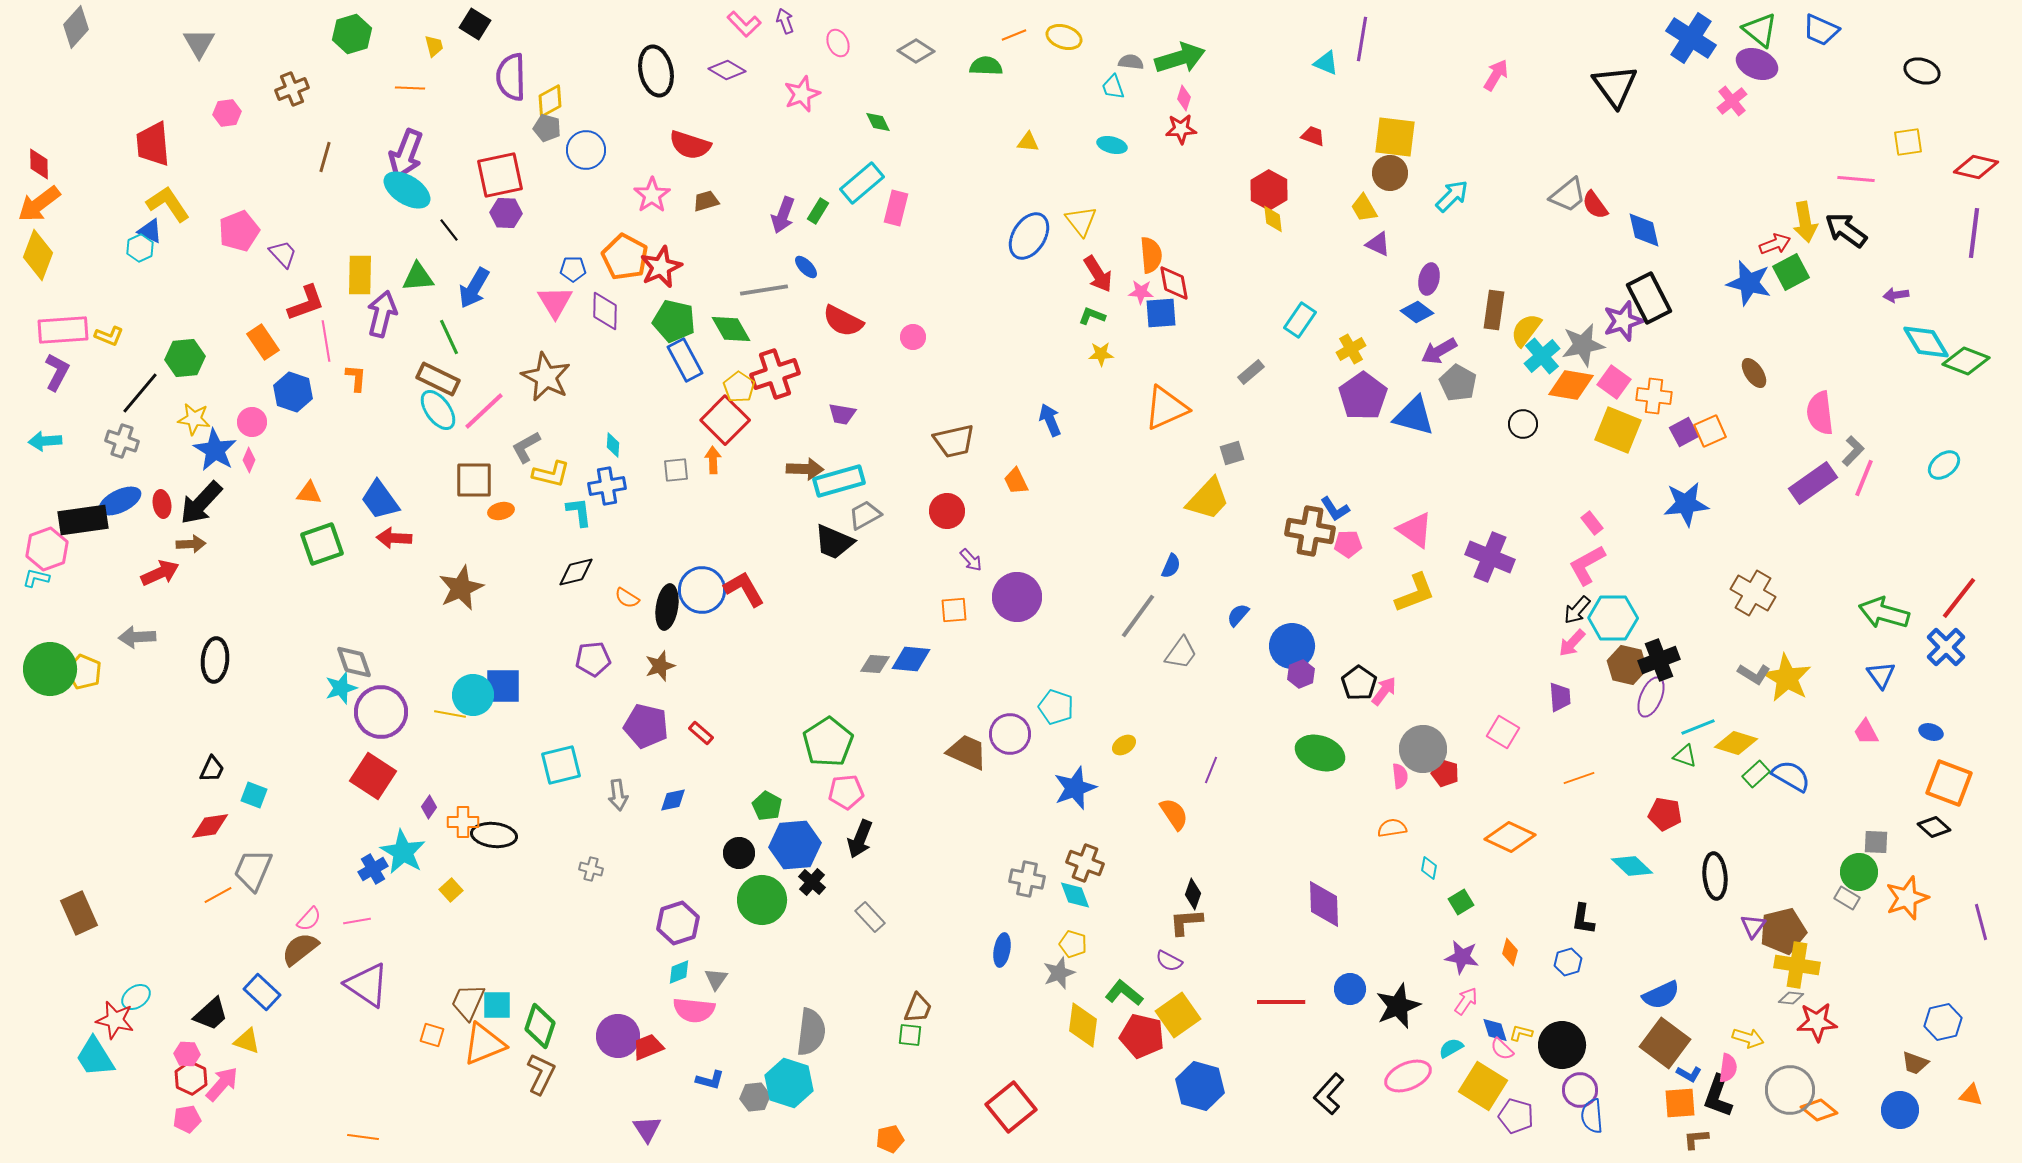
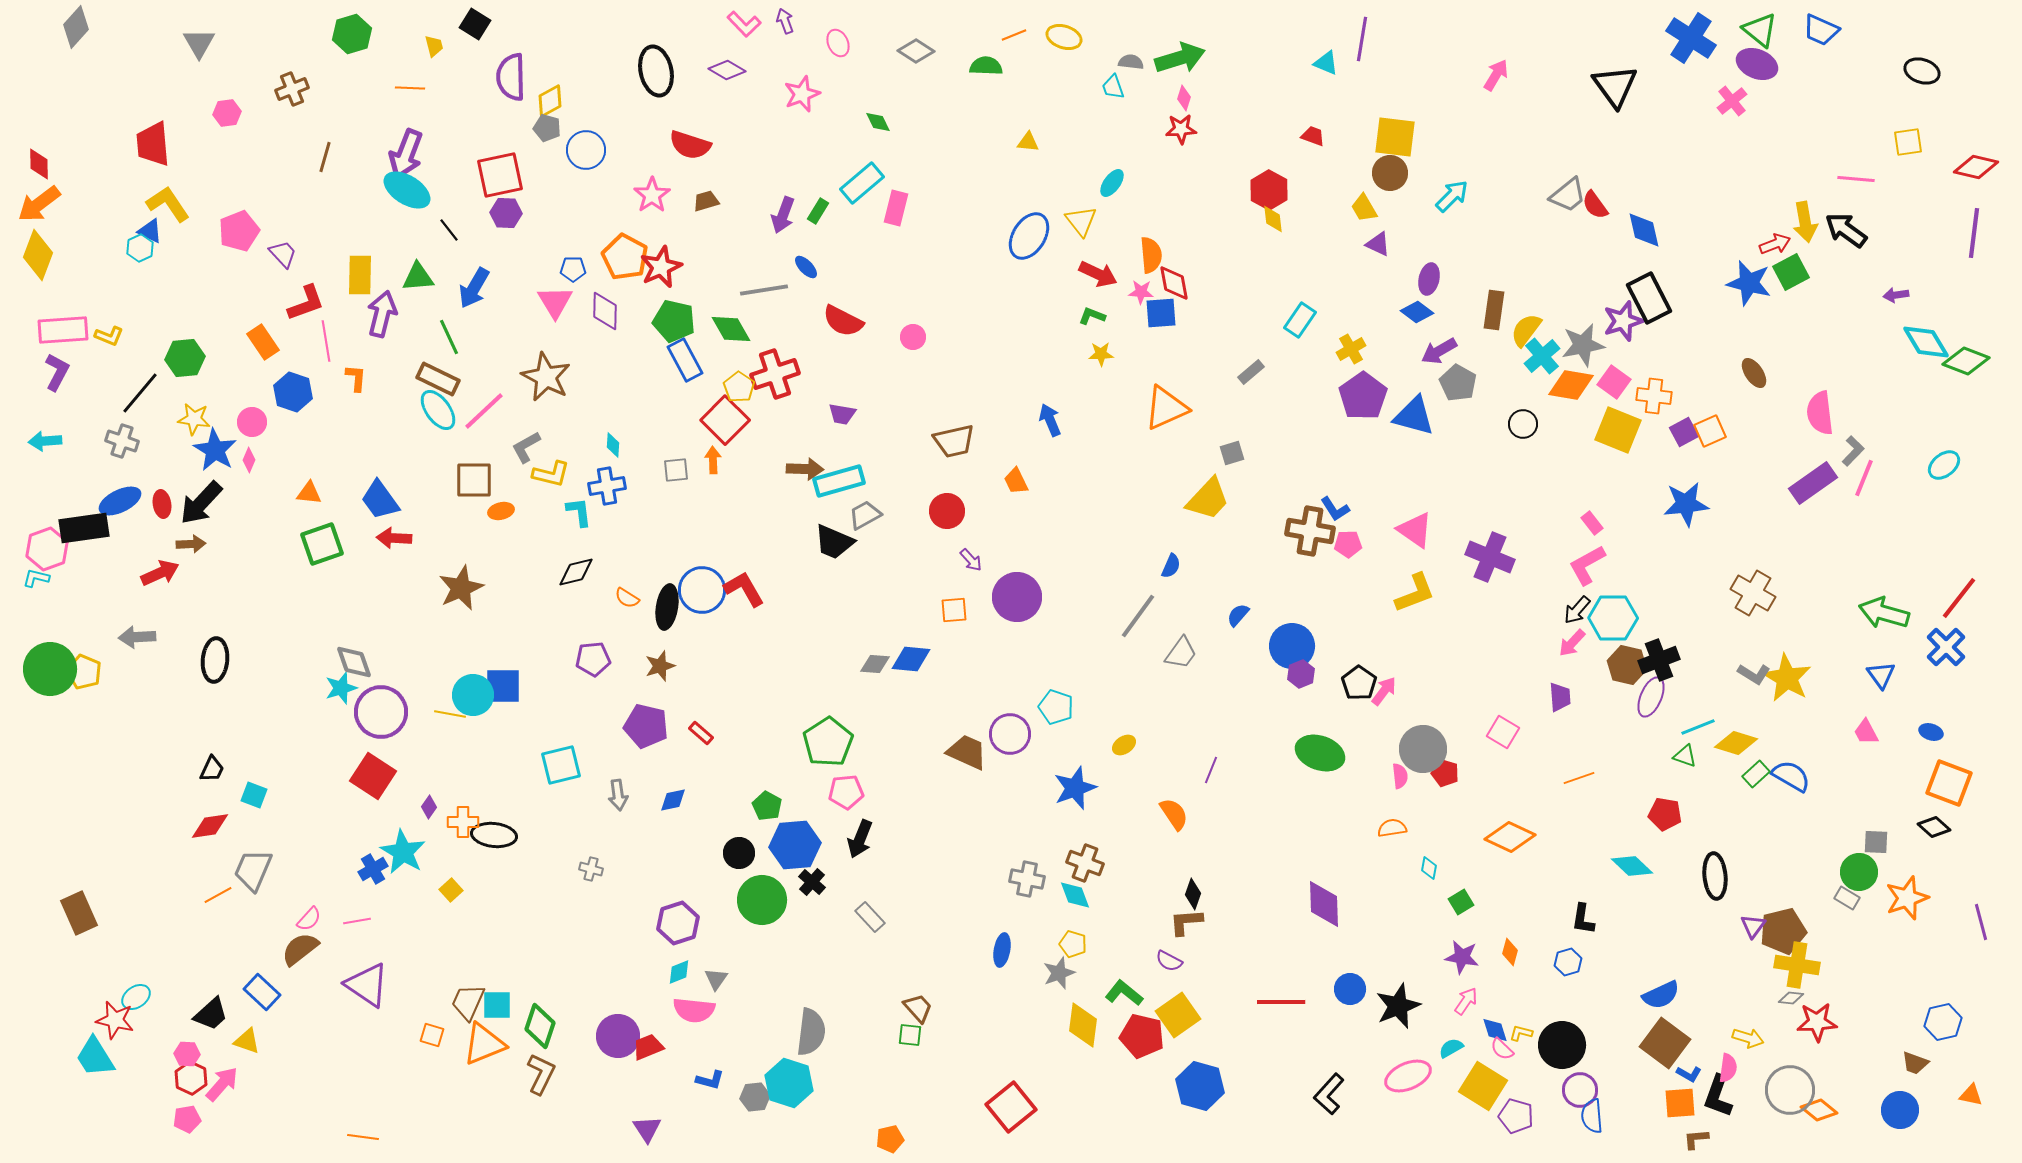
cyan ellipse at (1112, 145): moved 38 px down; rotated 68 degrees counterclockwise
red arrow at (1098, 274): rotated 33 degrees counterclockwise
black rectangle at (83, 520): moved 1 px right, 8 px down
brown trapezoid at (918, 1008): rotated 64 degrees counterclockwise
